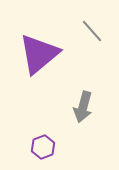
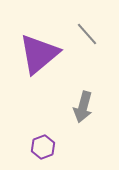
gray line: moved 5 px left, 3 px down
